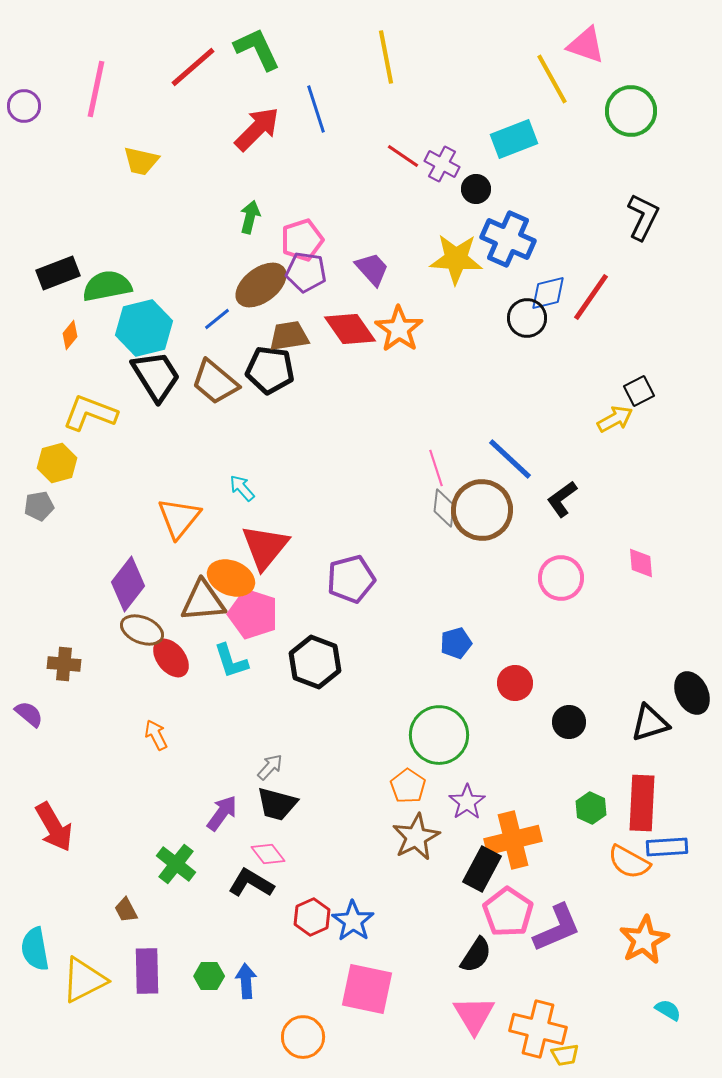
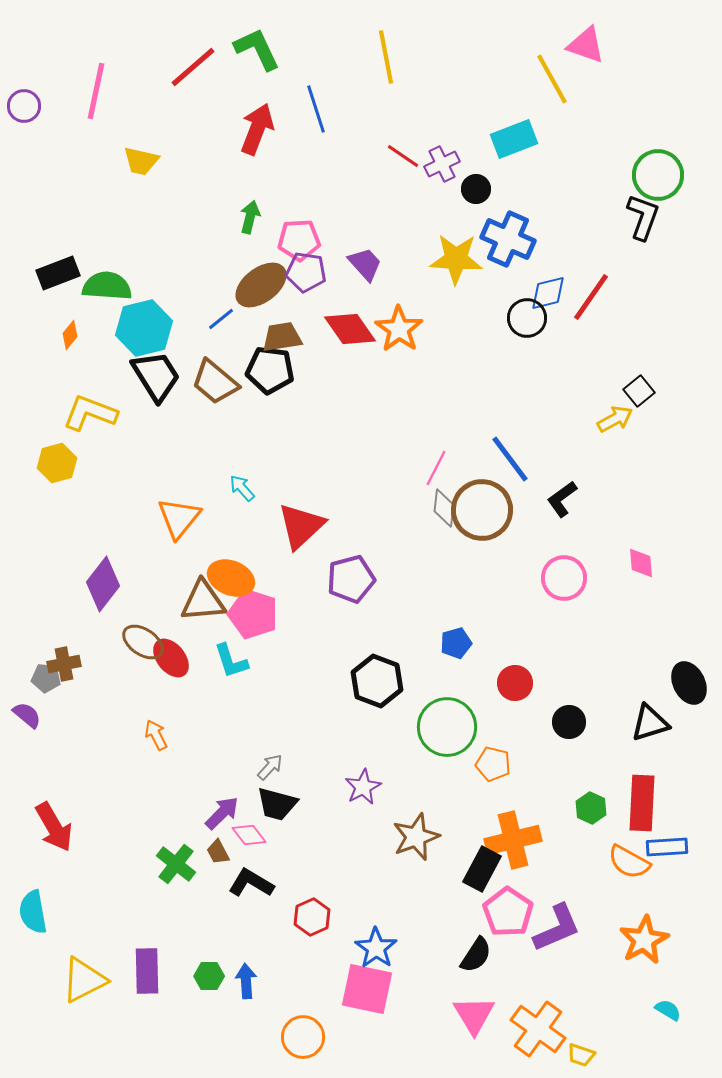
pink line at (96, 89): moved 2 px down
green circle at (631, 111): moved 27 px right, 64 px down
red arrow at (257, 129): rotated 24 degrees counterclockwise
purple cross at (442, 164): rotated 36 degrees clockwise
black L-shape at (643, 217): rotated 6 degrees counterclockwise
pink pentagon at (302, 240): moved 3 px left; rotated 15 degrees clockwise
purple trapezoid at (372, 269): moved 7 px left, 5 px up
green semicircle at (107, 286): rotated 15 degrees clockwise
blue line at (217, 319): moved 4 px right
brown trapezoid at (289, 336): moved 7 px left, 1 px down
black square at (639, 391): rotated 12 degrees counterclockwise
blue line at (510, 459): rotated 10 degrees clockwise
pink line at (436, 468): rotated 45 degrees clockwise
gray pentagon at (39, 506): moved 7 px right, 172 px down; rotated 16 degrees clockwise
red triangle at (265, 547): moved 36 px right, 21 px up; rotated 8 degrees clockwise
pink circle at (561, 578): moved 3 px right
purple diamond at (128, 584): moved 25 px left
brown ellipse at (142, 630): moved 1 px right, 12 px down; rotated 12 degrees clockwise
black hexagon at (315, 662): moved 62 px right, 19 px down
brown cross at (64, 664): rotated 16 degrees counterclockwise
black ellipse at (692, 693): moved 3 px left, 10 px up
purple semicircle at (29, 714): moved 2 px left, 1 px down
green circle at (439, 735): moved 8 px right, 8 px up
orange pentagon at (408, 786): moved 85 px right, 22 px up; rotated 20 degrees counterclockwise
purple star at (467, 802): moved 104 px left, 15 px up; rotated 6 degrees clockwise
purple arrow at (222, 813): rotated 9 degrees clockwise
brown star at (416, 837): rotated 6 degrees clockwise
pink diamond at (268, 854): moved 19 px left, 19 px up
brown trapezoid at (126, 910): moved 92 px right, 58 px up
blue star at (353, 921): moved 23 px right, 27 px down
cyan semicircle at (35, 949): moved 2 px left, 37 px up
orange cross at (538, 1029): rotated 22 degrees clockwise
yellow trapezoid at (565, 1055): moved 16 px right; rotated 28 degrees clockwise
